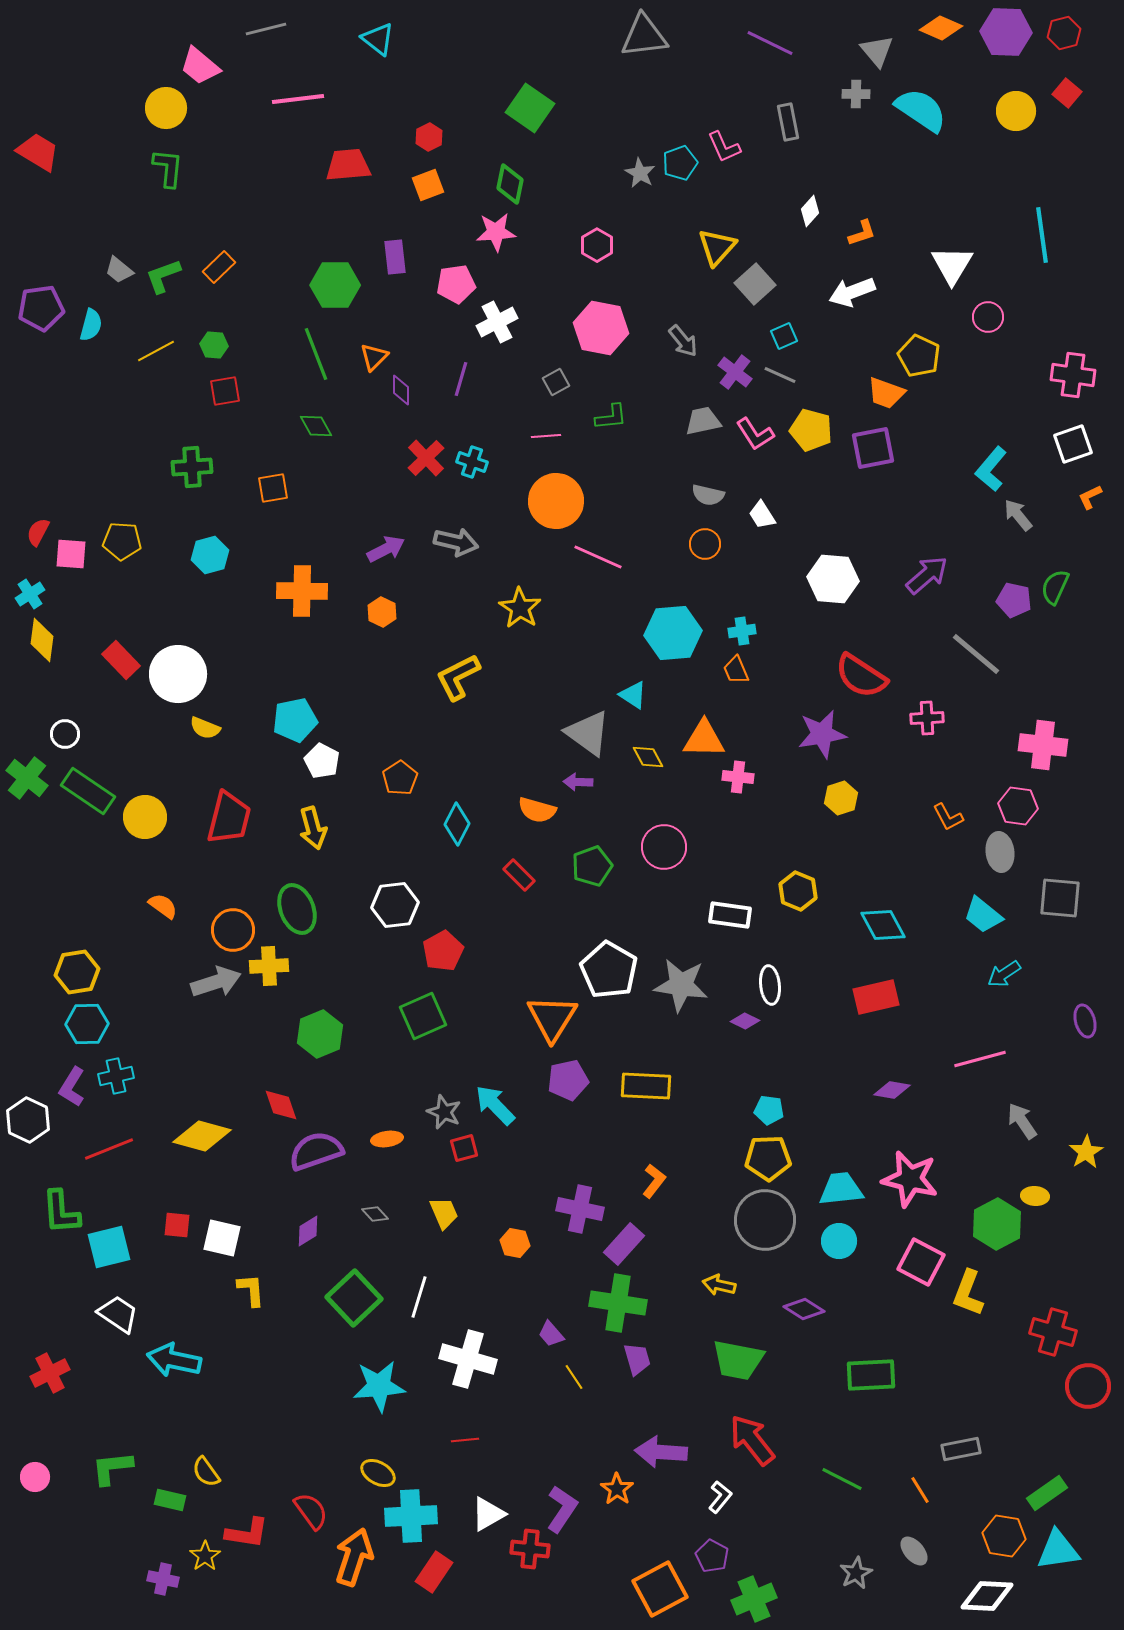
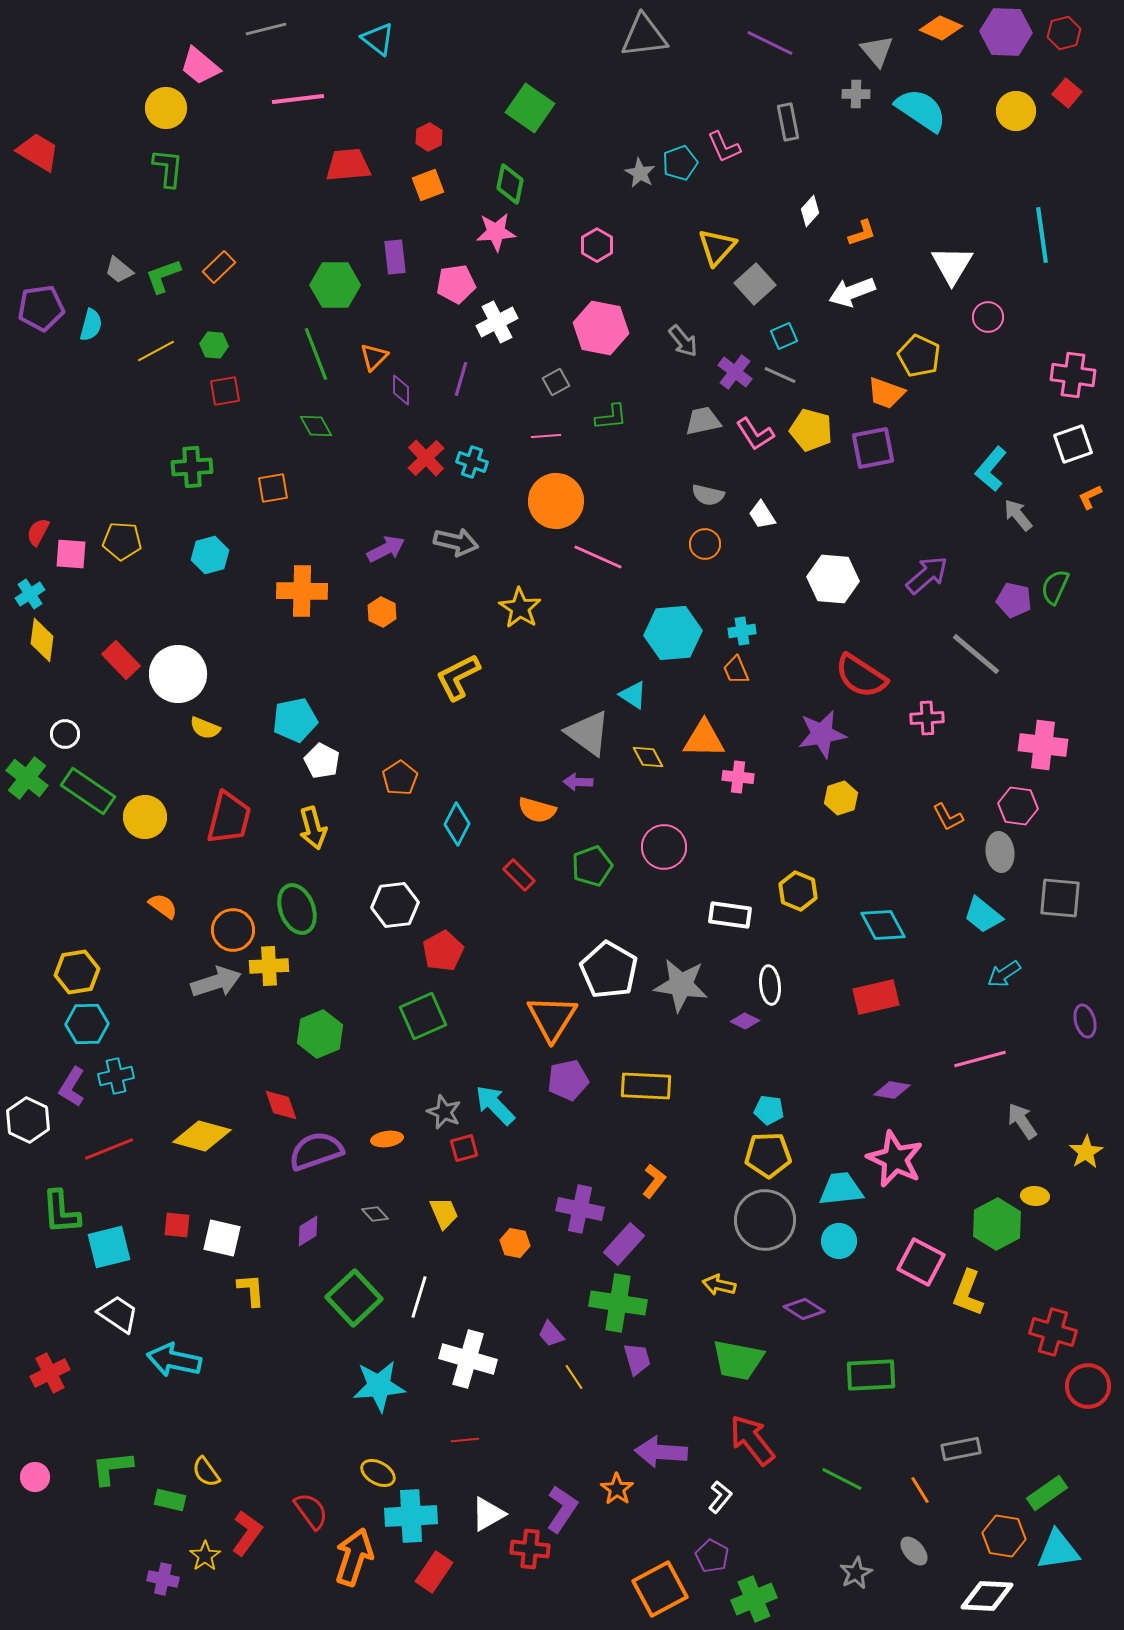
yellow pentagon at (768, 1158): moved 3 px up
pink star at (910, 1179): moved 15 px left, 20 px up; rotated 12 degrees clockwise
red L-shape at (247, 1533): rotated 63 degrees counterclockwise
